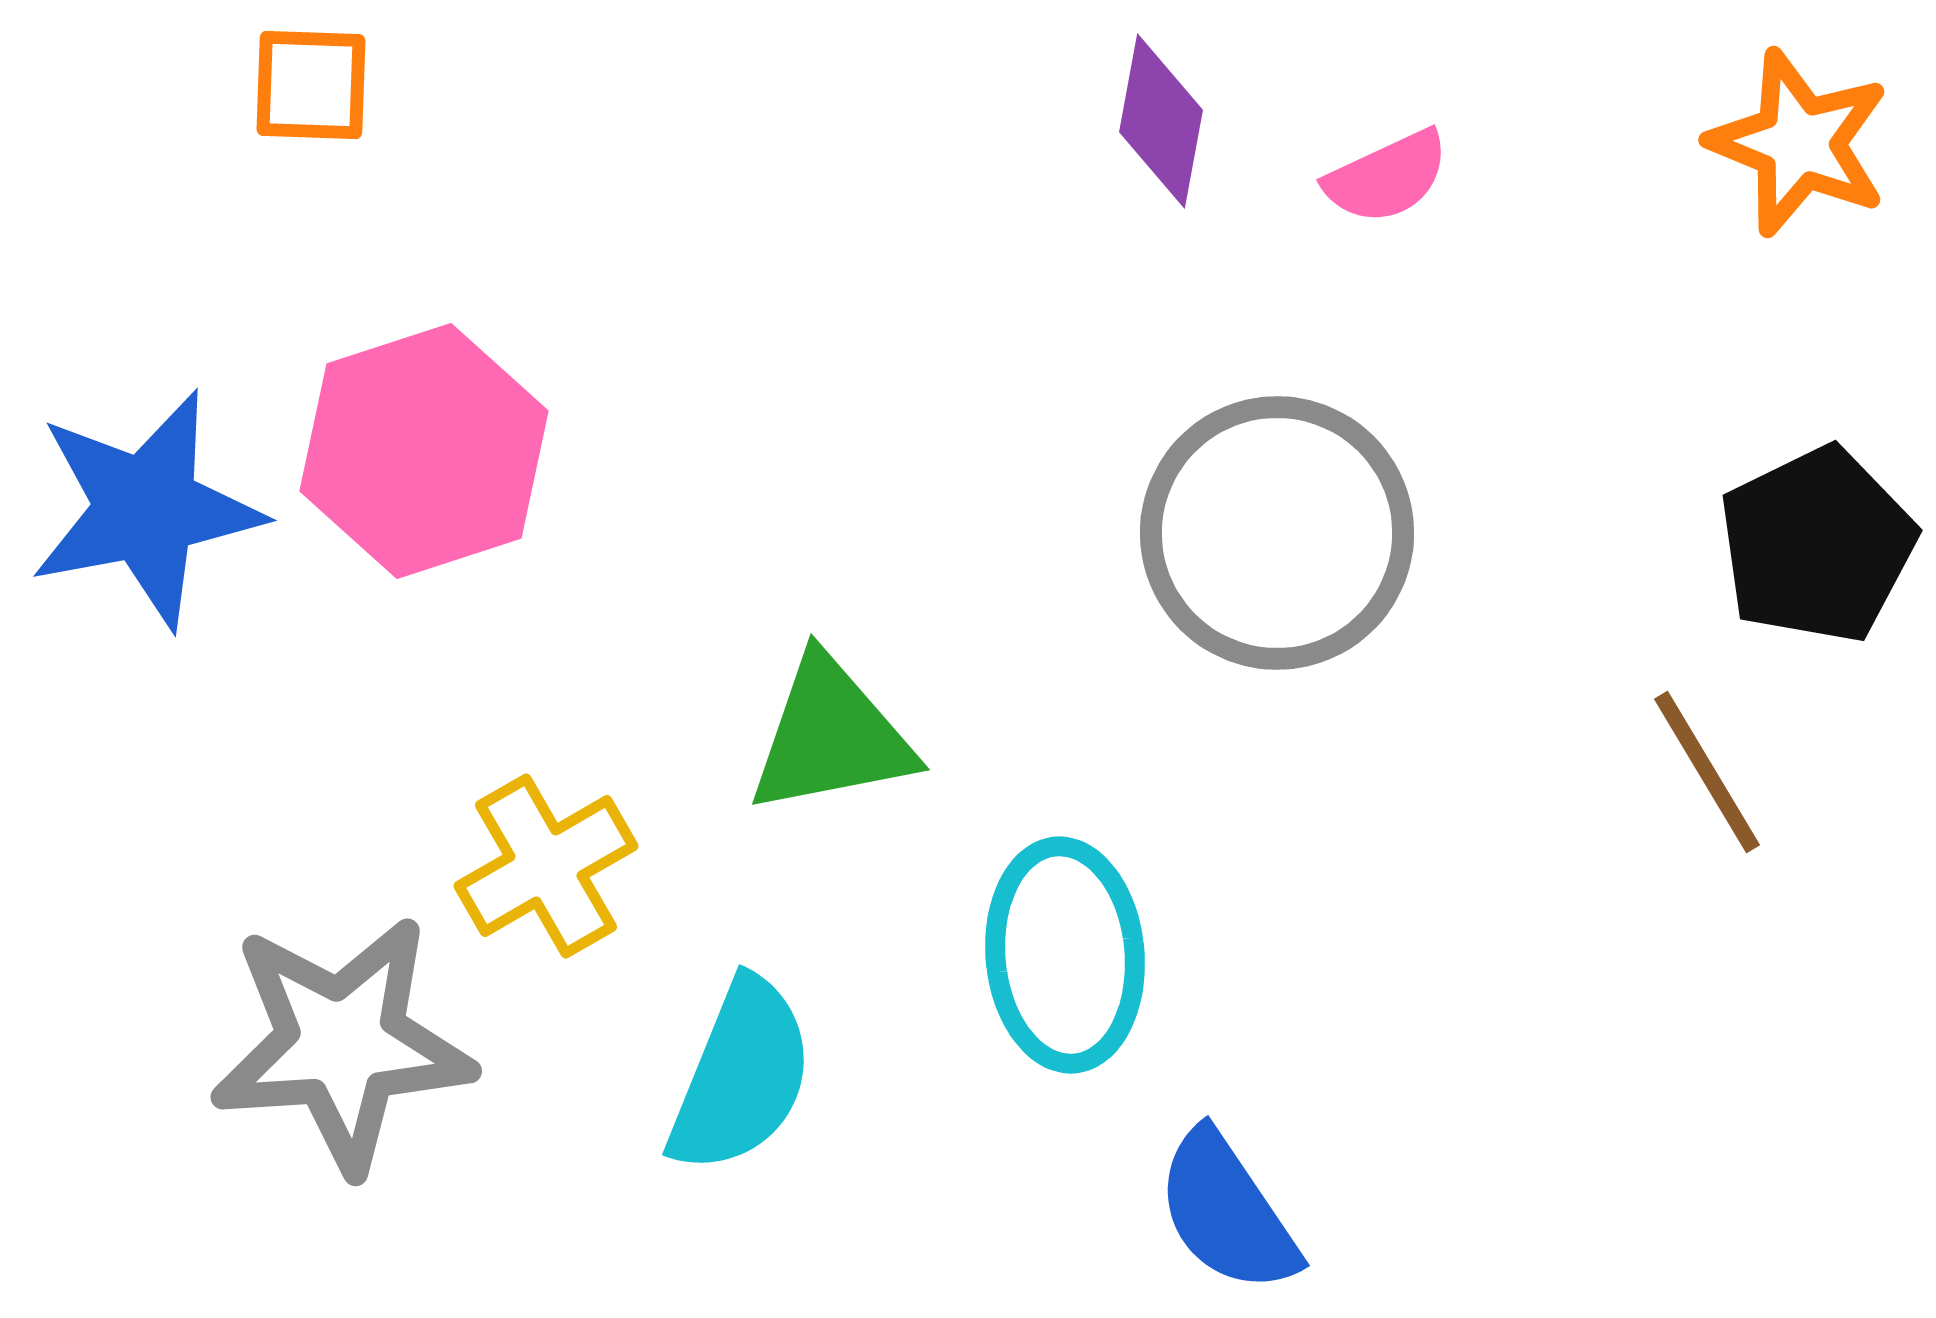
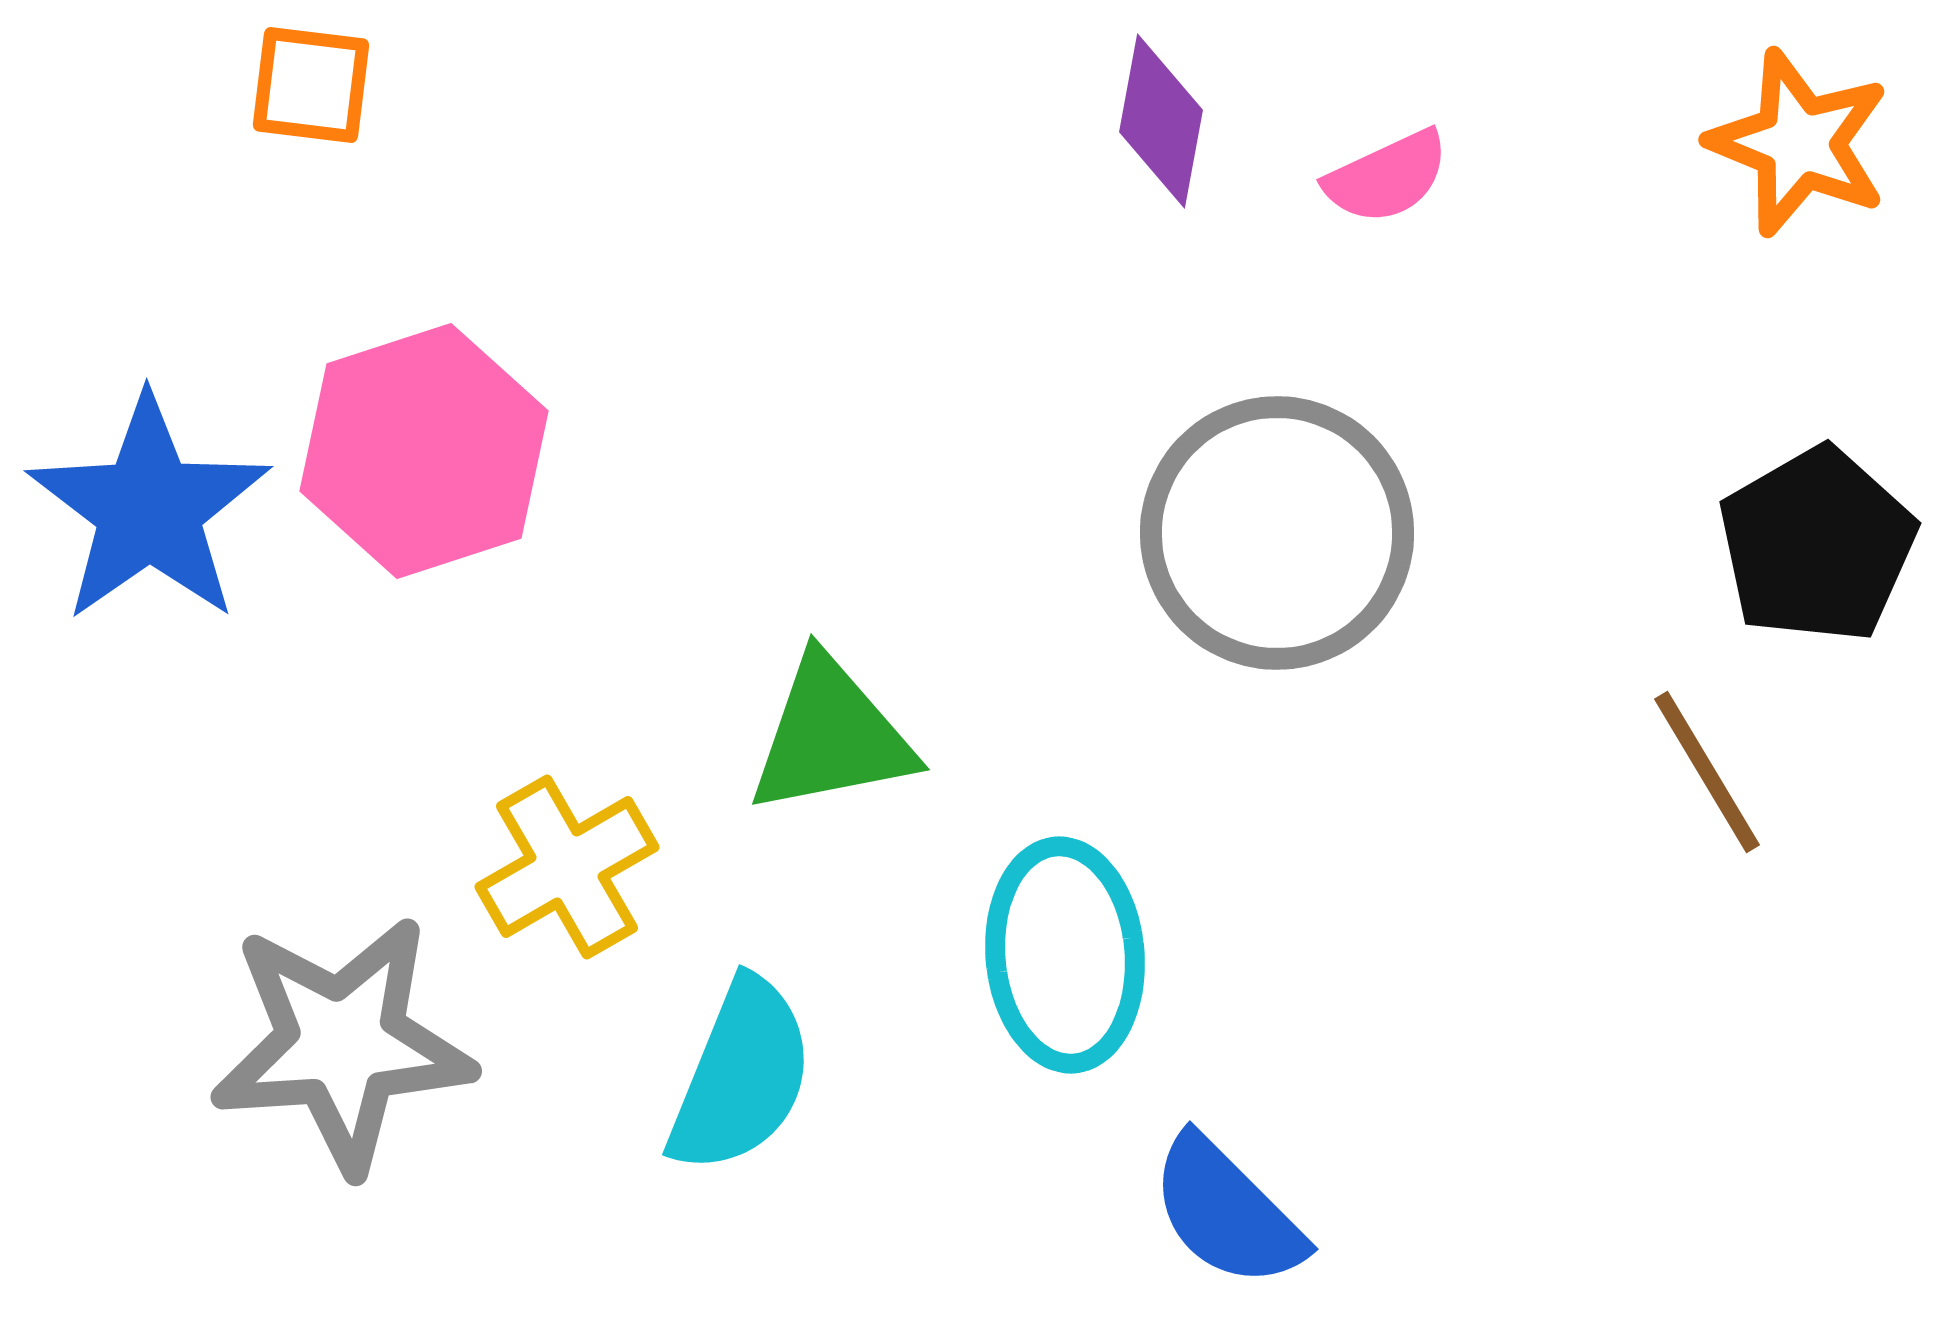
orange square: rotated 5 degrees clockwise
blue star: moved 3 px right; rotated 24 degrees counterclockwise
black pentagon: rotated 4 degrees counterclockwise
yellow cross: moved 21 px right, 1 px down
blue semicircle: rotated 11 degrees counterclockwise
